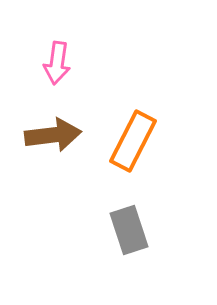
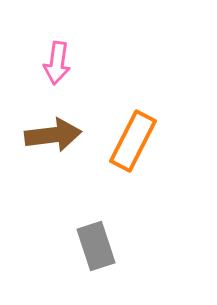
gray rectangle: moved 33 px left, 16 px down
